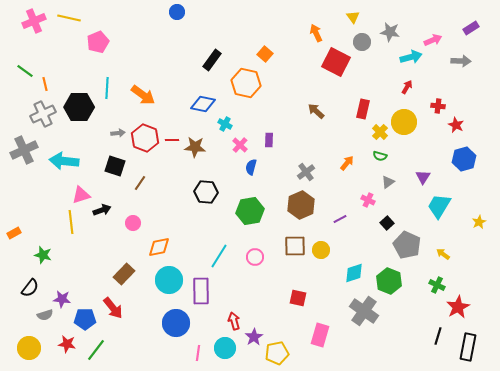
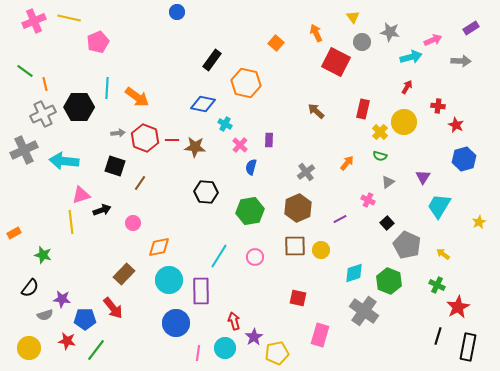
orange square at (265, 54): moved 11 px right, 11 px up
orange arrow at (143, 95): moved 6 px left, 2 px down
brown hexagon at (301, 205): moved 3 px left, 3 px down
red star at (67, 344): moved 3 px up
